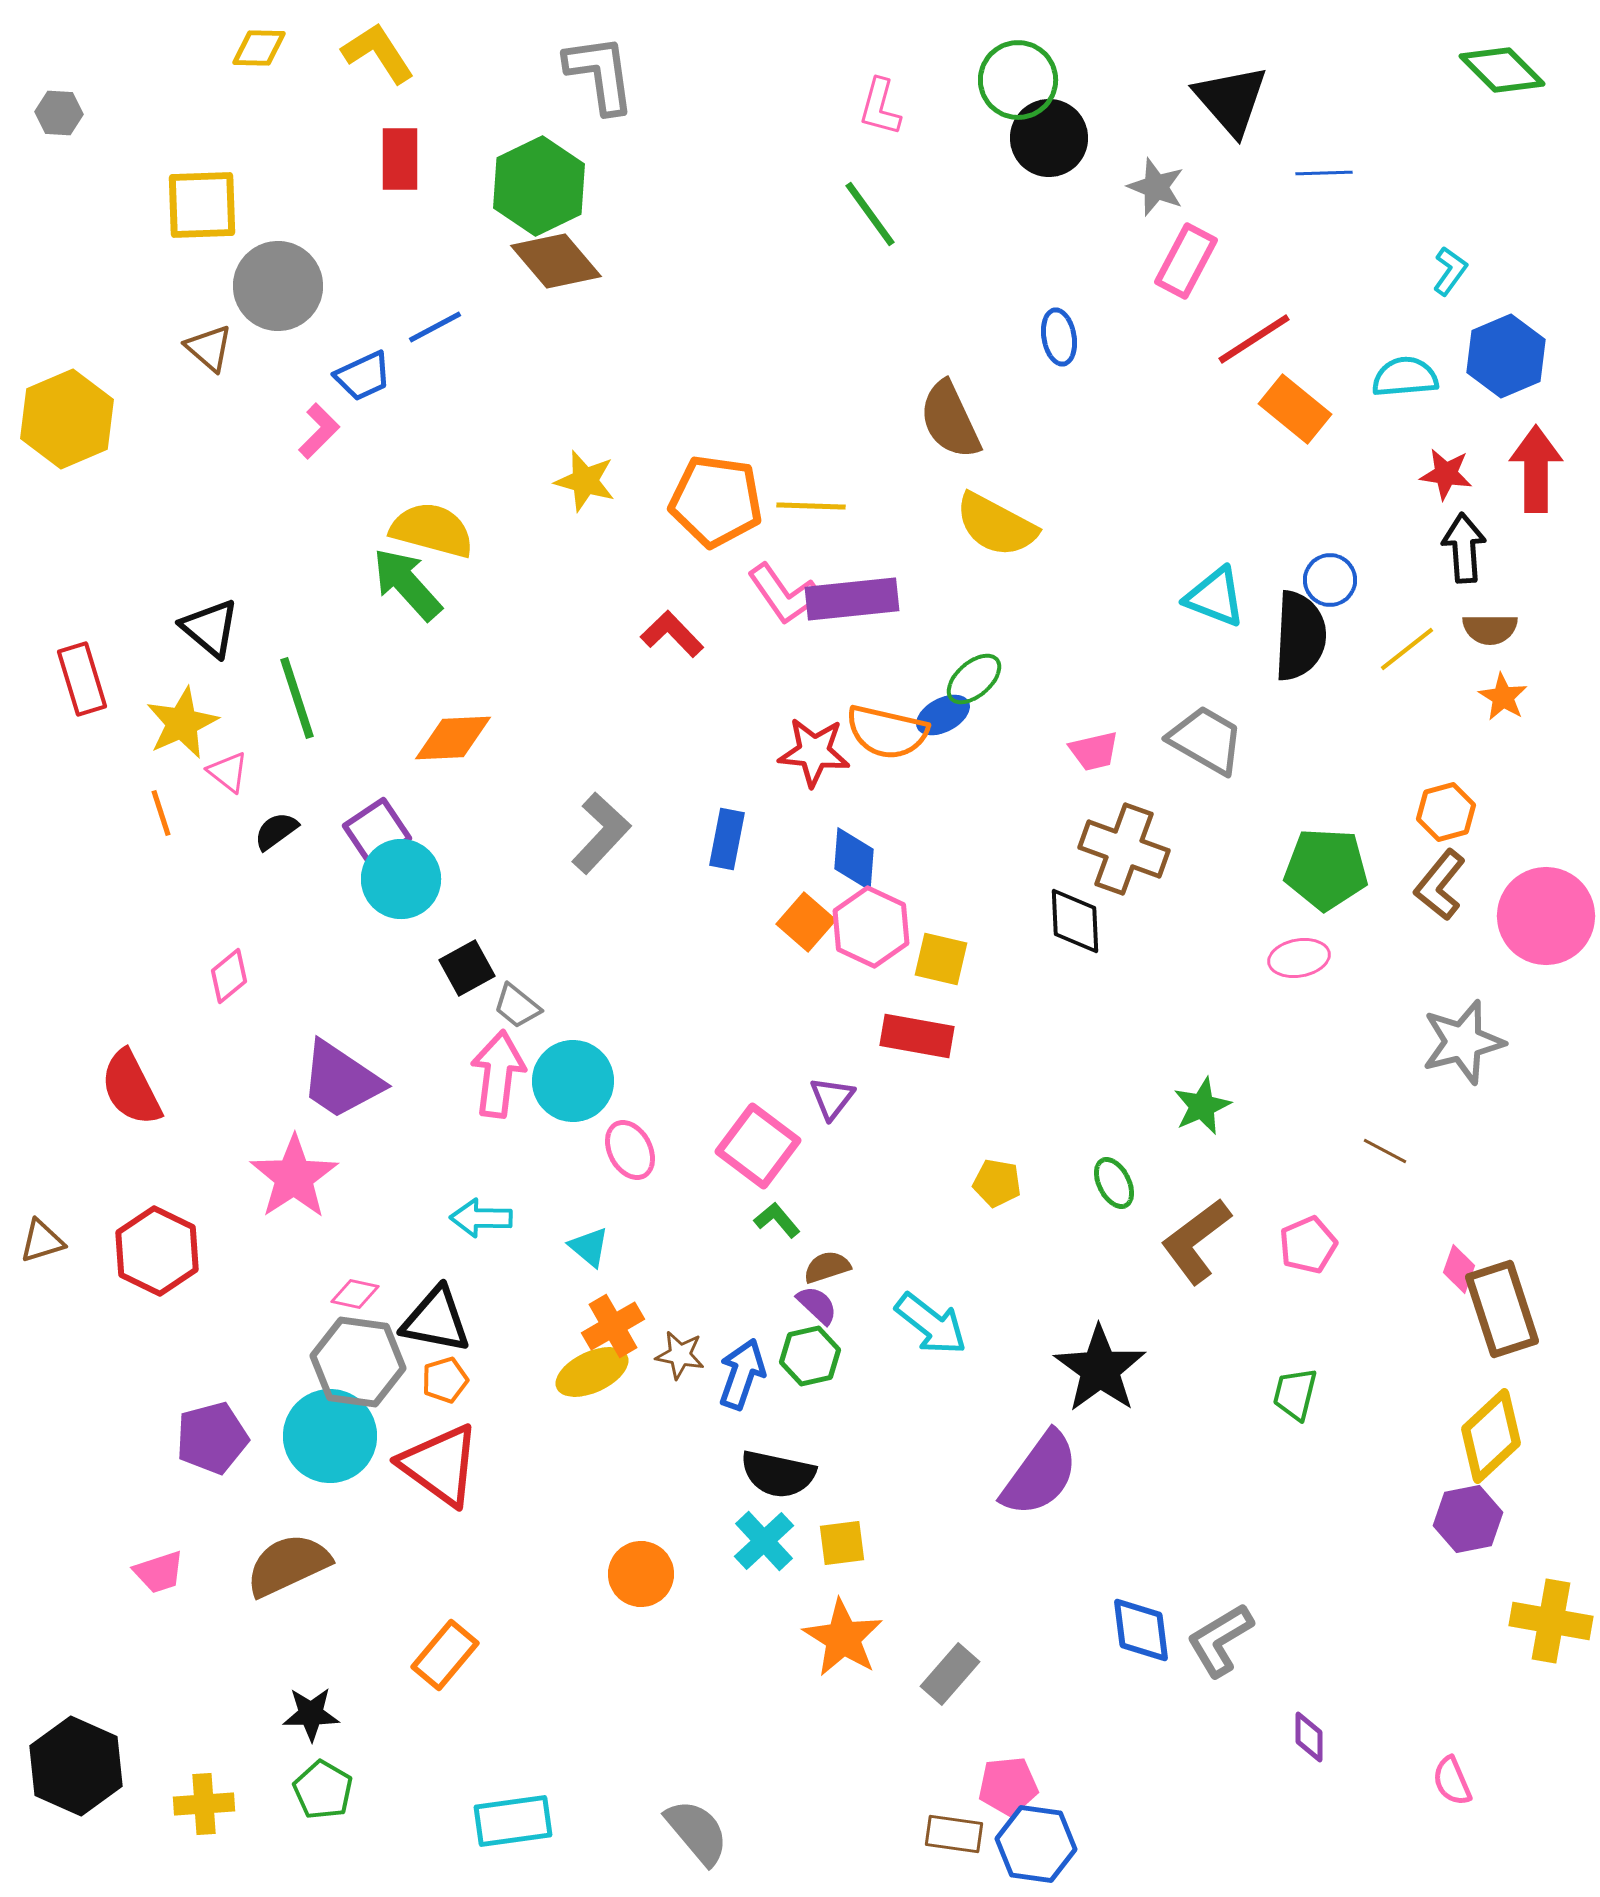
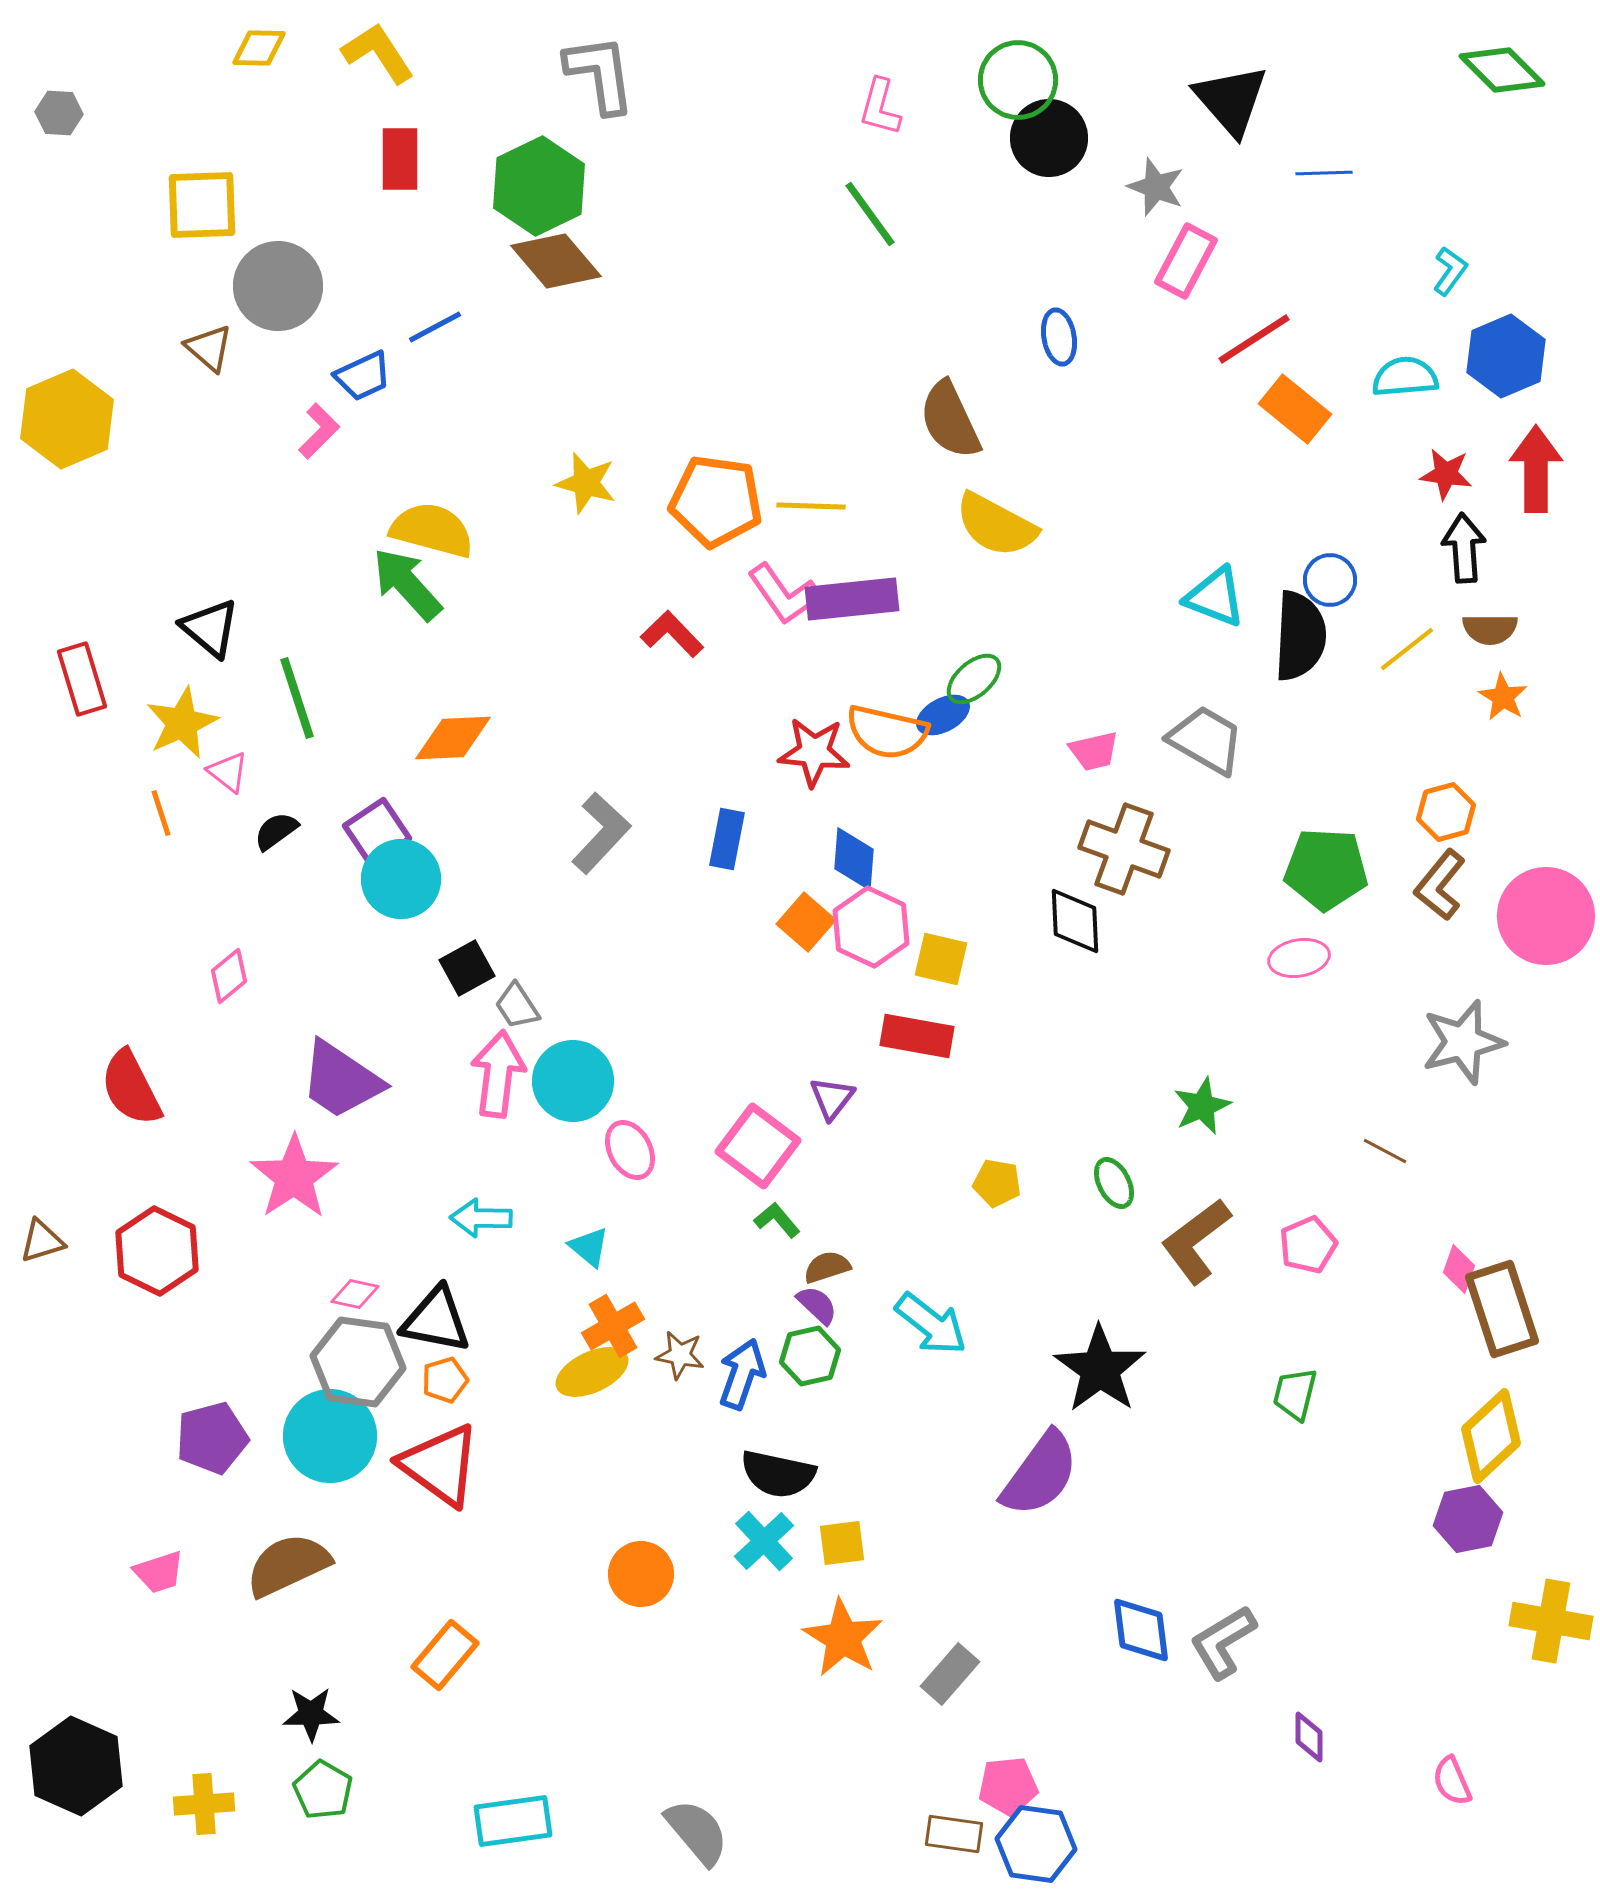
yellow star at (585, 481): moved 1 px right, 2 px down
gray trapezoid at (517, 1006): rotated 18 degrees clockwise
gray L-shape at (1220, 1640): moved 3 px right, 2 px down
